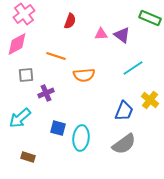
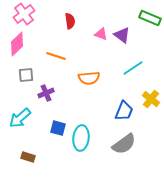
red semicircle: rotated 28 degrees counterclockwise
pink triangle: rotated 24 degrees clockwise
pink diamond: rotated 15 degrees counterclockwise
orange semicircle: moved 5 px right, 3 px down
yellow cross: moved 1 px right, 1 px up
